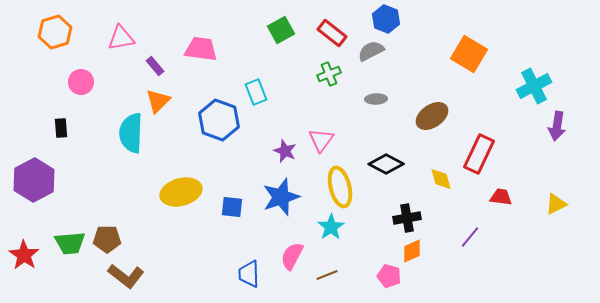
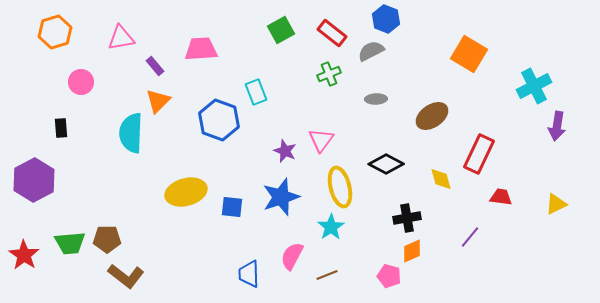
pink trapezoid at (201, 49): rotated 12 degrees counterclockwise
yellow ellipse at (181, 192): moved 5 px right
